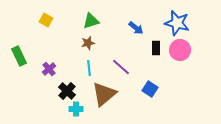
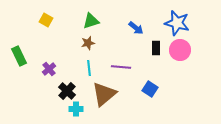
purple line: rotated 36 degrees counterclockwise
